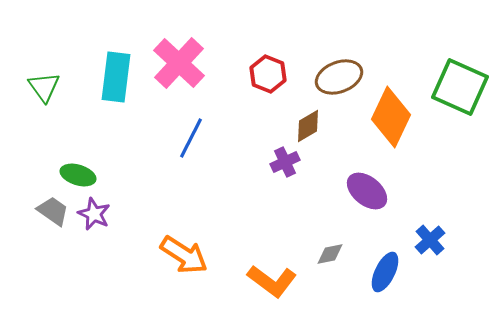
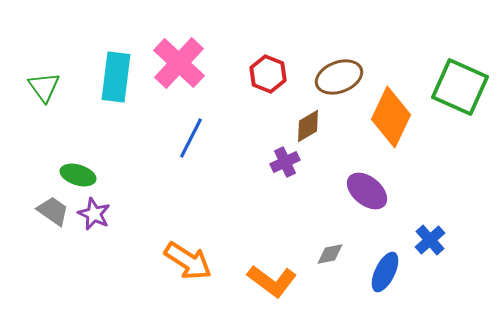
orange arrow: moved 4 px right, 6 px down
